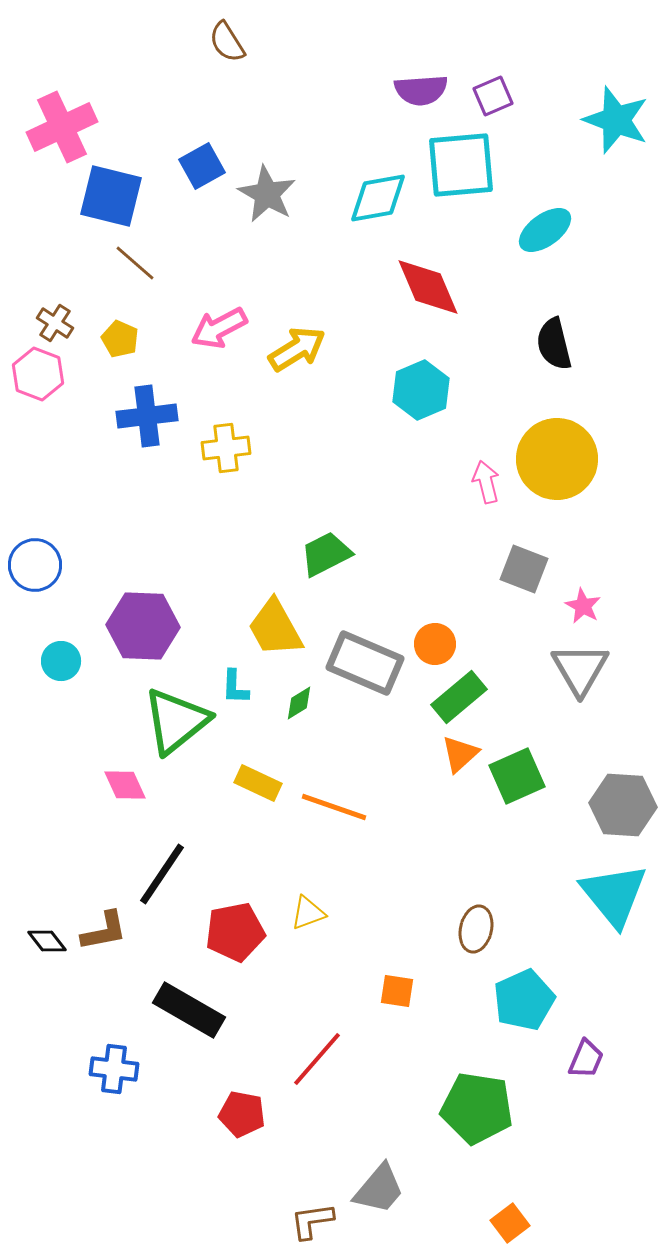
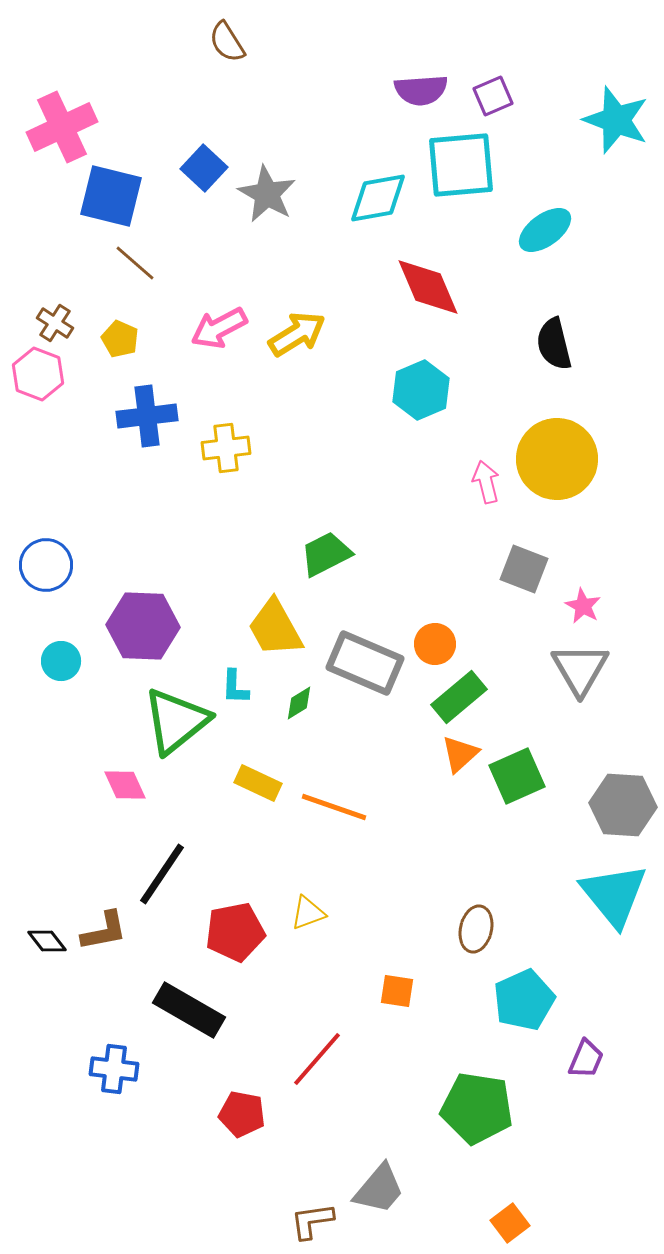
blue square at (202, 166): moved 2 px right, 2 px down; rotated 18 degrees counterclockwise
yellow arrow at (297, 349): moved 15 px up
blue circle at (35, 565): moved 11 px right
